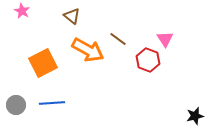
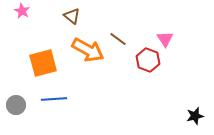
orange square: rotated 12 degrees clockwise
blue line: moved 2 px right, 4 px up
